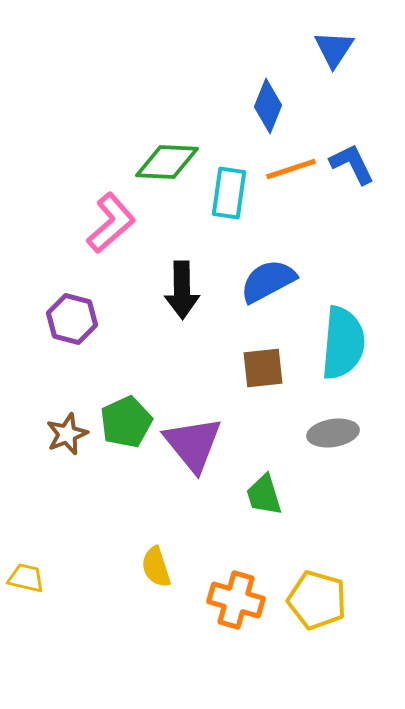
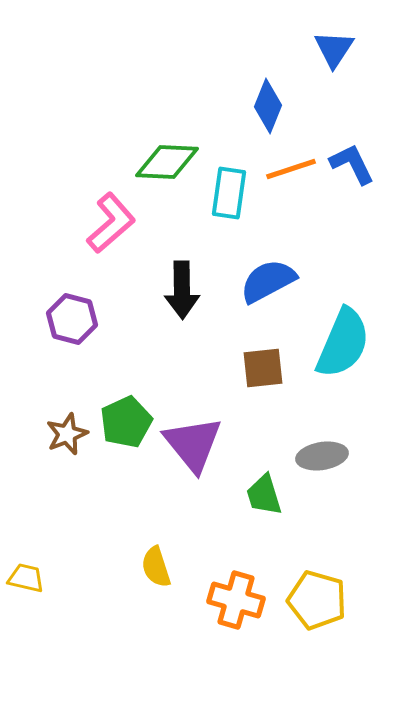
cyan semicircle: rotated 18 degrees clockwise
gray ellipse: moved 11 px left, 23 px down
